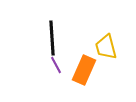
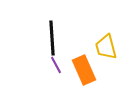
orange rectangle: rotated 48 degrees counterclockwise
